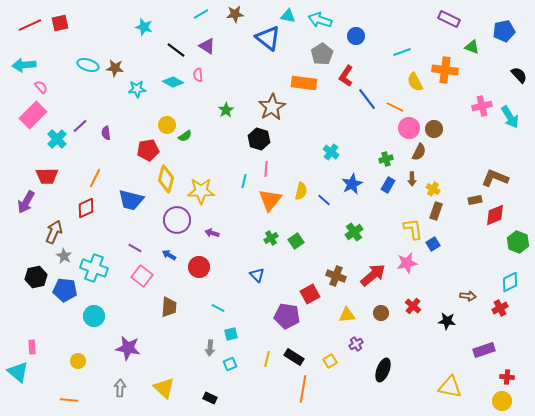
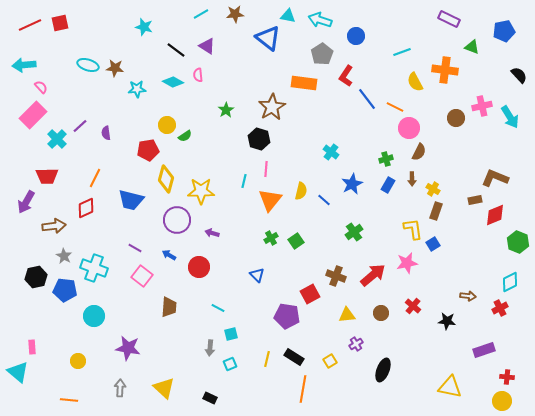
brown circle at (434, 129): moved 22 px right, 11 px up
brown arrow at (54, 232): moved 6 px up; rotated 60 degrees clockwise
